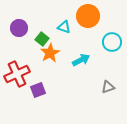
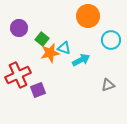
cyan triangle: moved 21 px down
cyan circle: moved 1 px left, 2 px up
orange star: rotated 18 degrees clockwise
red cross: moved 1 px right, 1 px down
gray triangle: moved 2 px up
